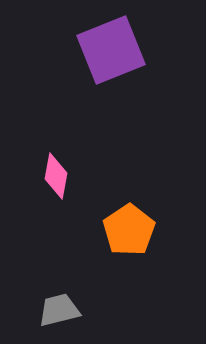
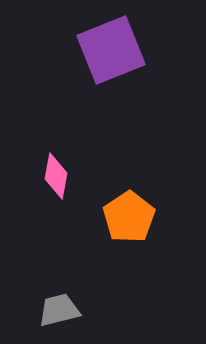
orange pentagon: moved 13 px up
